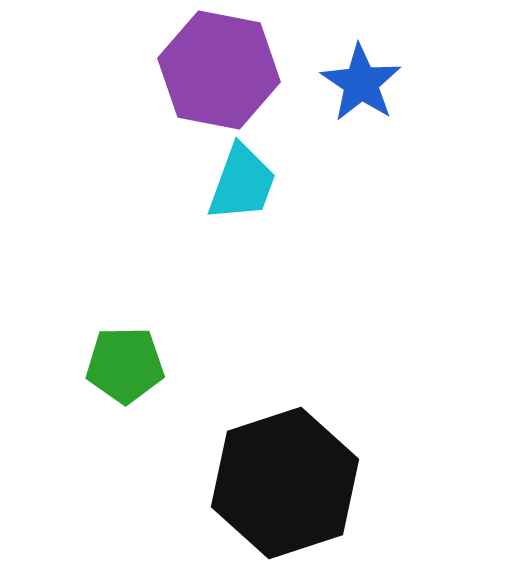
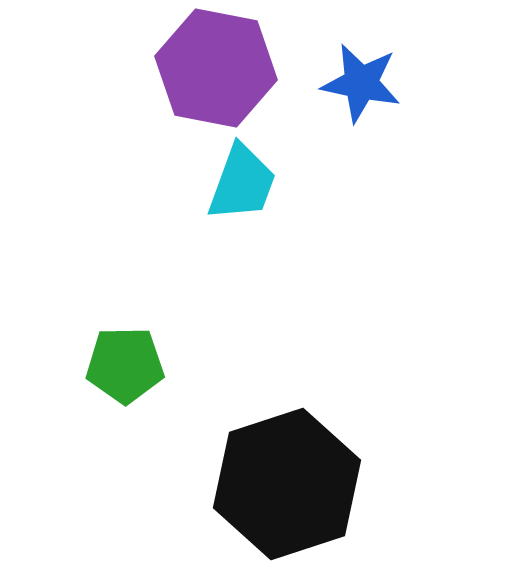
purple hexagon: moved 3 px left, 2 px up
blue star: rotated 22 degrees counterclockwise
black hexagon: moved 2 px right, 1 px down
